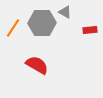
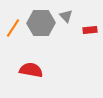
gray triangle: moved 1 px right, 4 px down; rotated 16 degrees clockwise
gray hexagon: moved 1 px left
red semicircle: moved 6 px left, 5 px down; rotated 20 degrees counterclockwise
